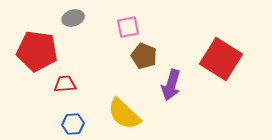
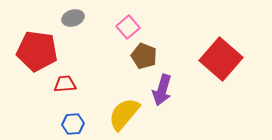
pink square: rotated 30 degrees counterclockwise
red square: rotated 9 degrees clockwise
purple arrow: moved 9 px left, 5 px down
yellow semicircle: rotated 87 degrees clockwise
